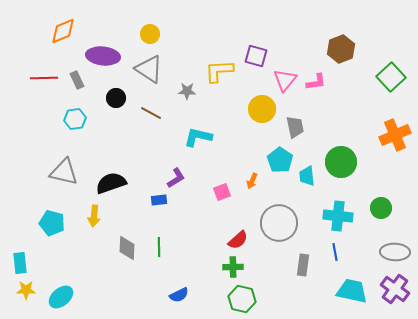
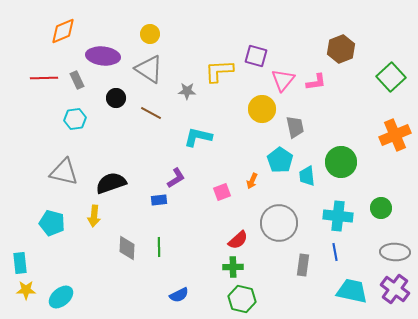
pink triangle at (285, 80): moved 2 px left
